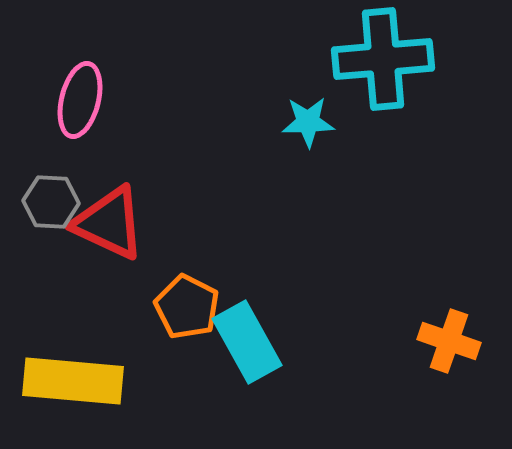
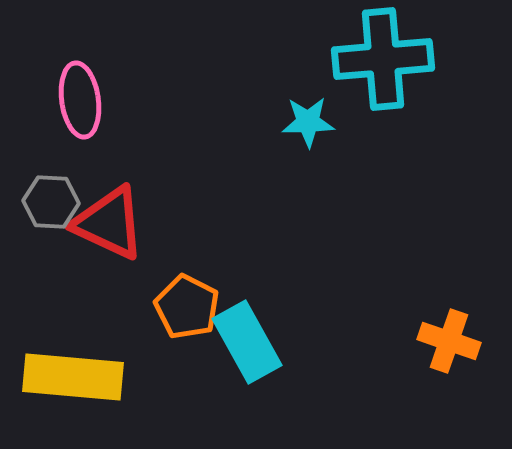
pink ellipse: rotated 22 degrees counterclockwise
yellow rectangle: moved 4 px up
